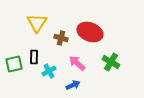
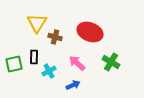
brown cross: moved 6 px left, 1 px up
